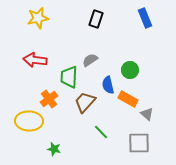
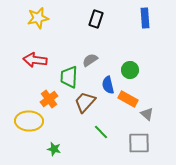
blue rectangle: rotated 18 degrees clockwise
